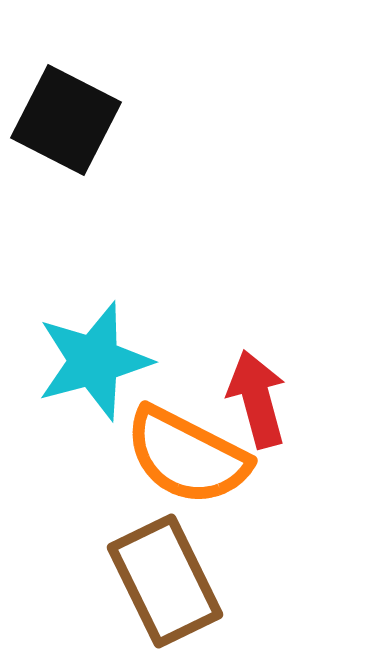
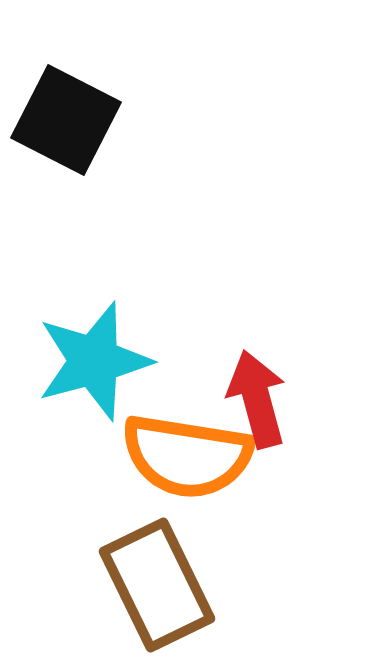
orange semicircle: rotated 18 degrees counterclockwise
brown rectangle: moved 8 px left, 4 px down
